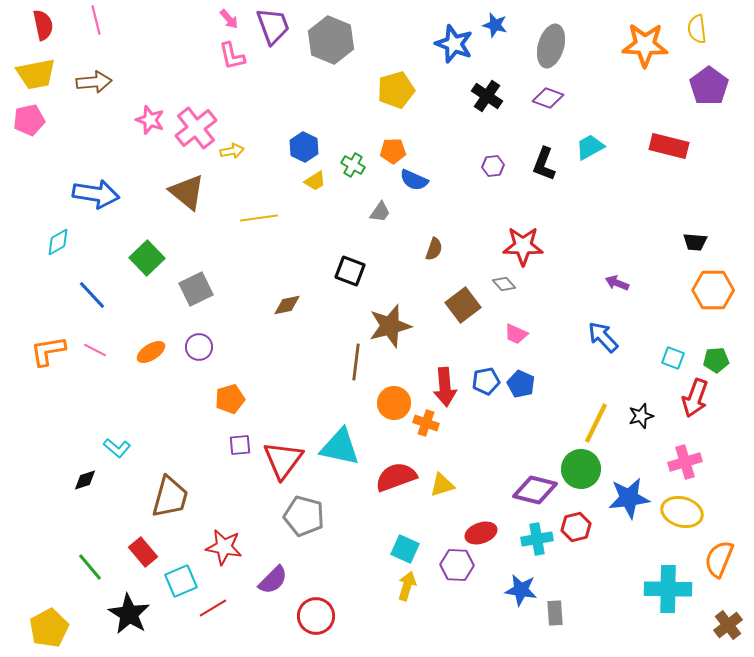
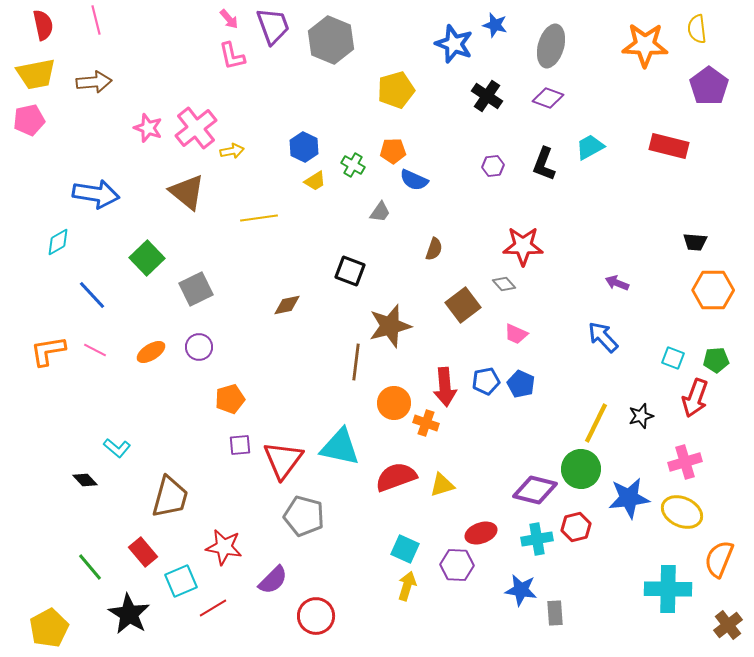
pink star at (150, 120): moved 2 px left, 8 px down
black diamond at (85, 480): rotated 65 degrees clockwise
yellow ellipse at (682, 512): rotated 9 degrees clockwise
